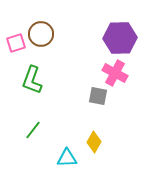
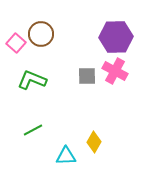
purple hexagon: moved 4 px left, 1 px up
pink square: rotated 30 degrees counterclockwise
pink cross: moved 2 px up
green L-shape: rotated 92 degrees clockwise
gray square: moved 11 px left, 20 px up; rotated 12 degrees counterclockwise
green line: rotated 24 degrees clockwise
cyan triangle: moved 1 px left, 2 px up
